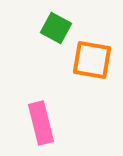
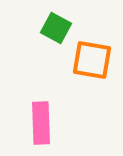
pink rectangle: rotated 12 degrees clockwise
